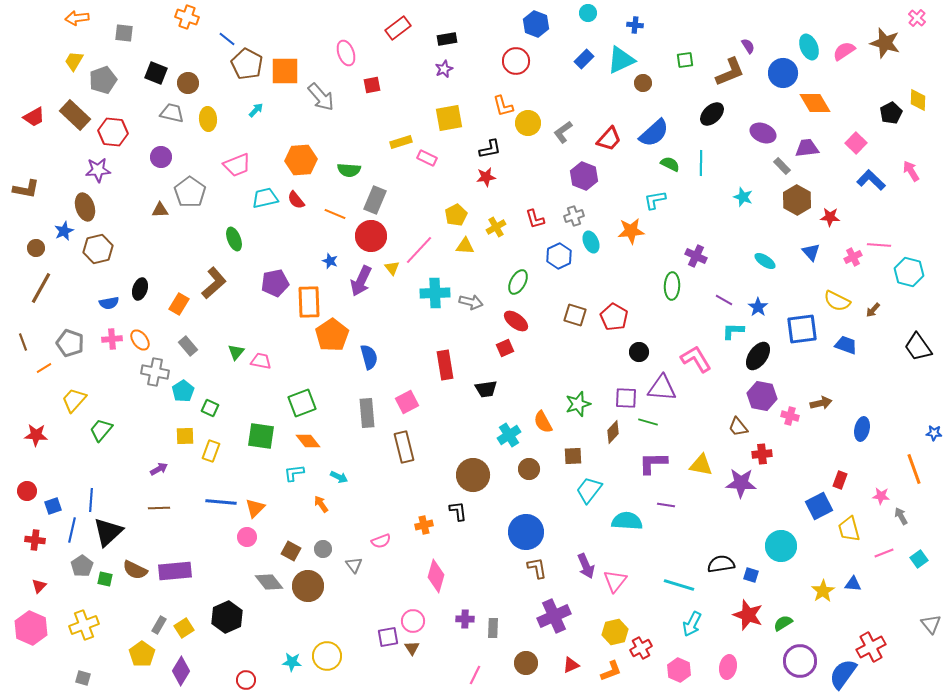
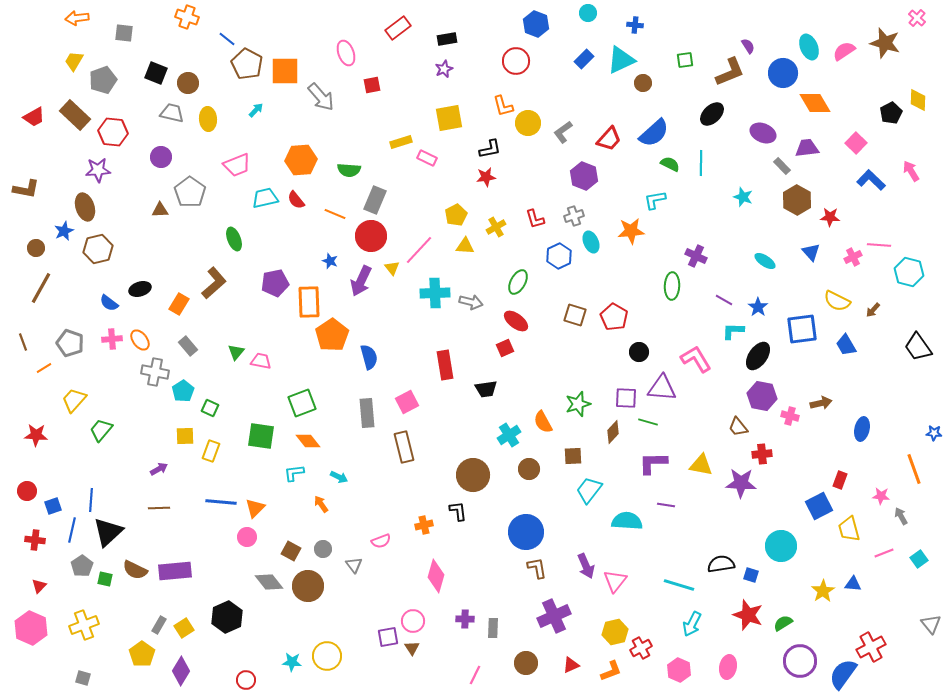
black ellipse at (140, 289): rotated 55 degrees clockwise
blue semicircle at (109, 303): rotated 48 degrees clockwise
blue trapezoid at (846, 345): rotated 140 degrees counterclockwise
